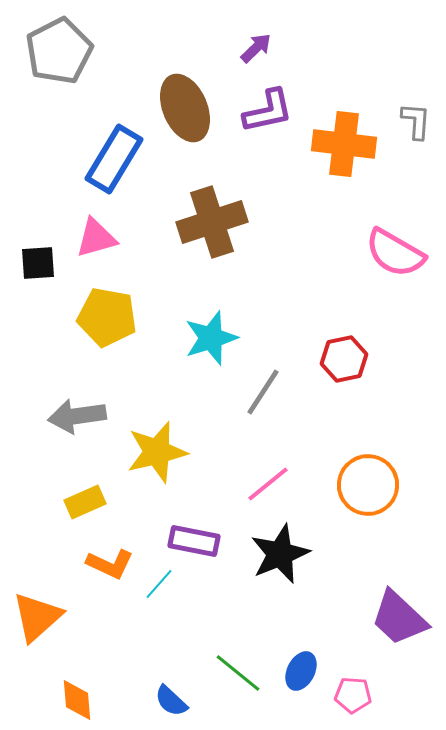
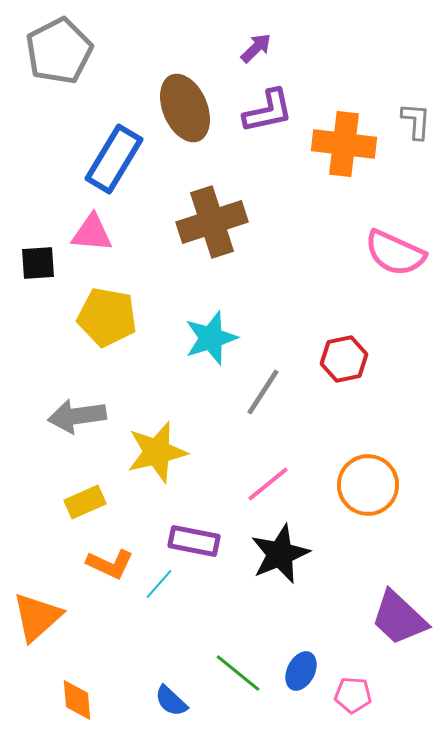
pink triangle: moved 4 px left, 5 px up; rotated 21 degrees clockwise
pink semicircle: rotated 6 degrees counterclockwise
